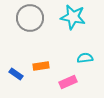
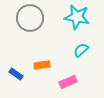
cyan star: moved 4 px right
cyan semicircle: moved 4 px left, 8 px up; rotated 35 degrees counterclockwise
orange rectangle: moved 1 px right, 1 px up
